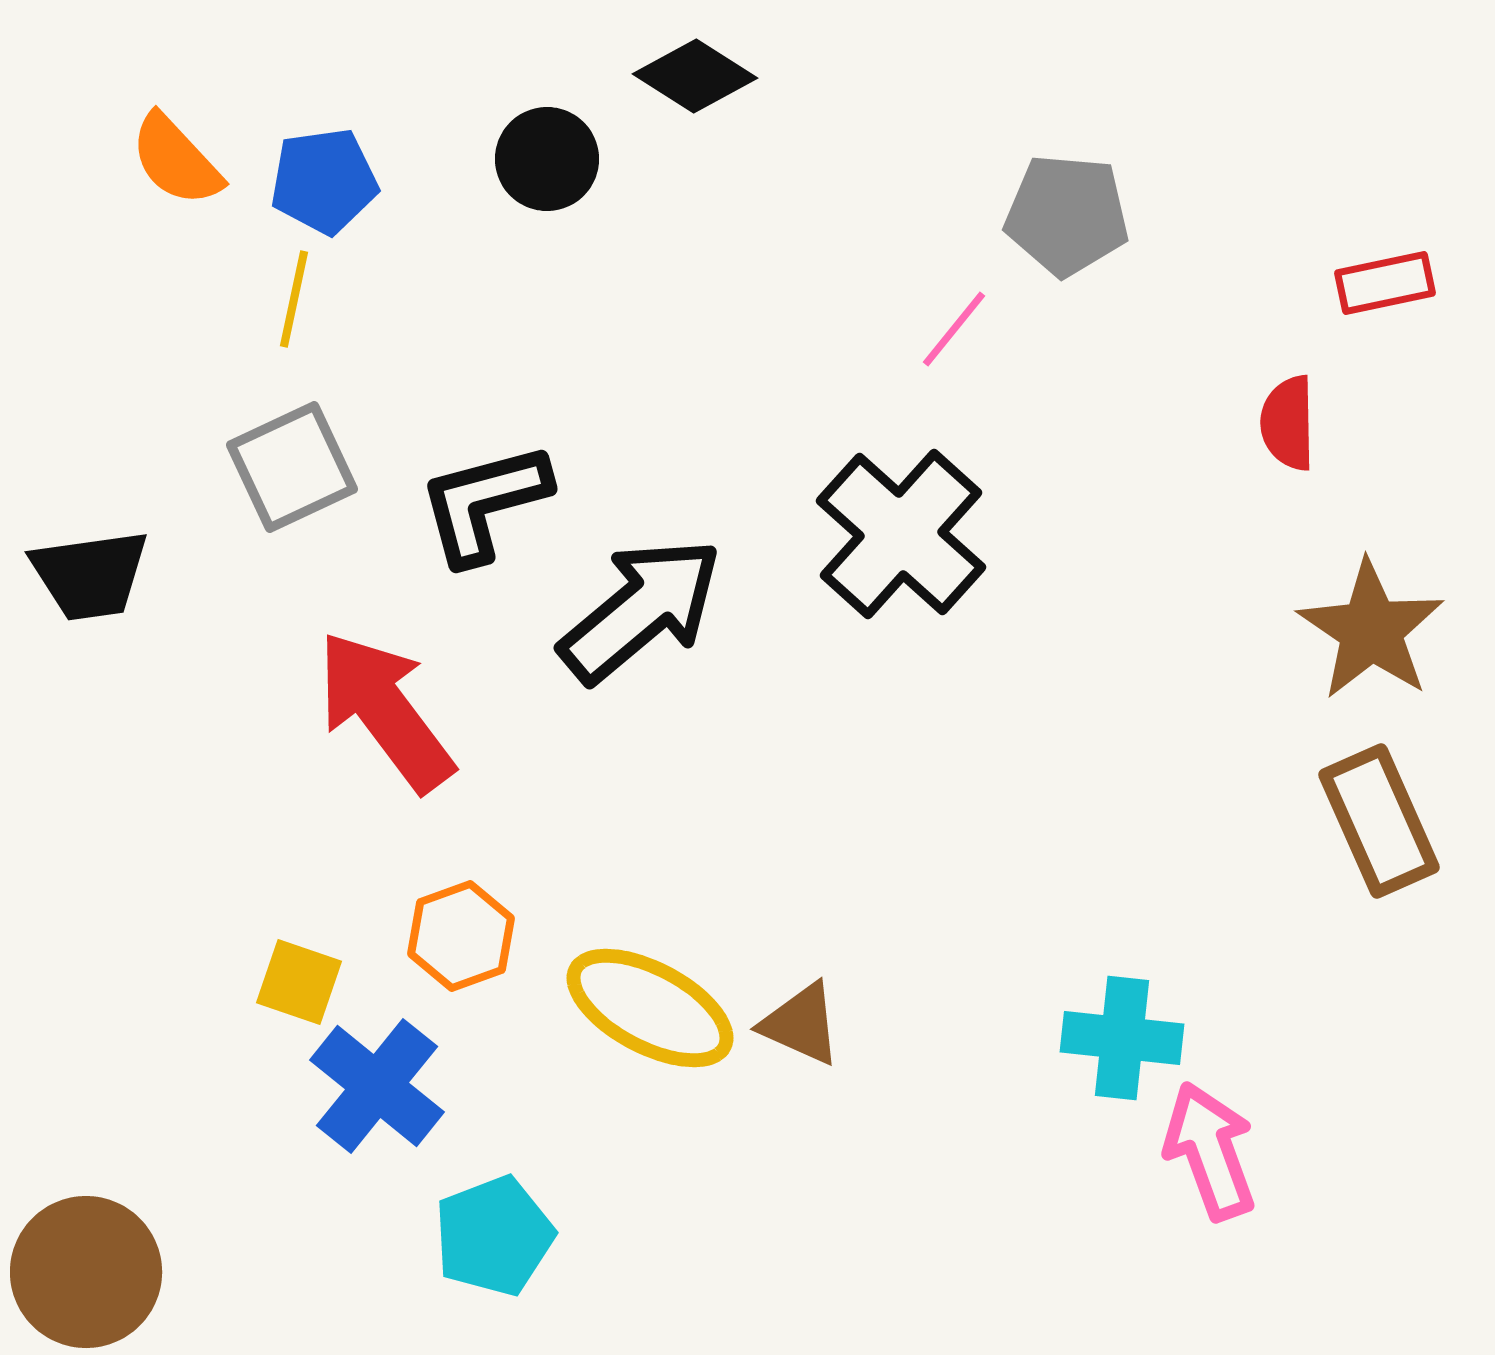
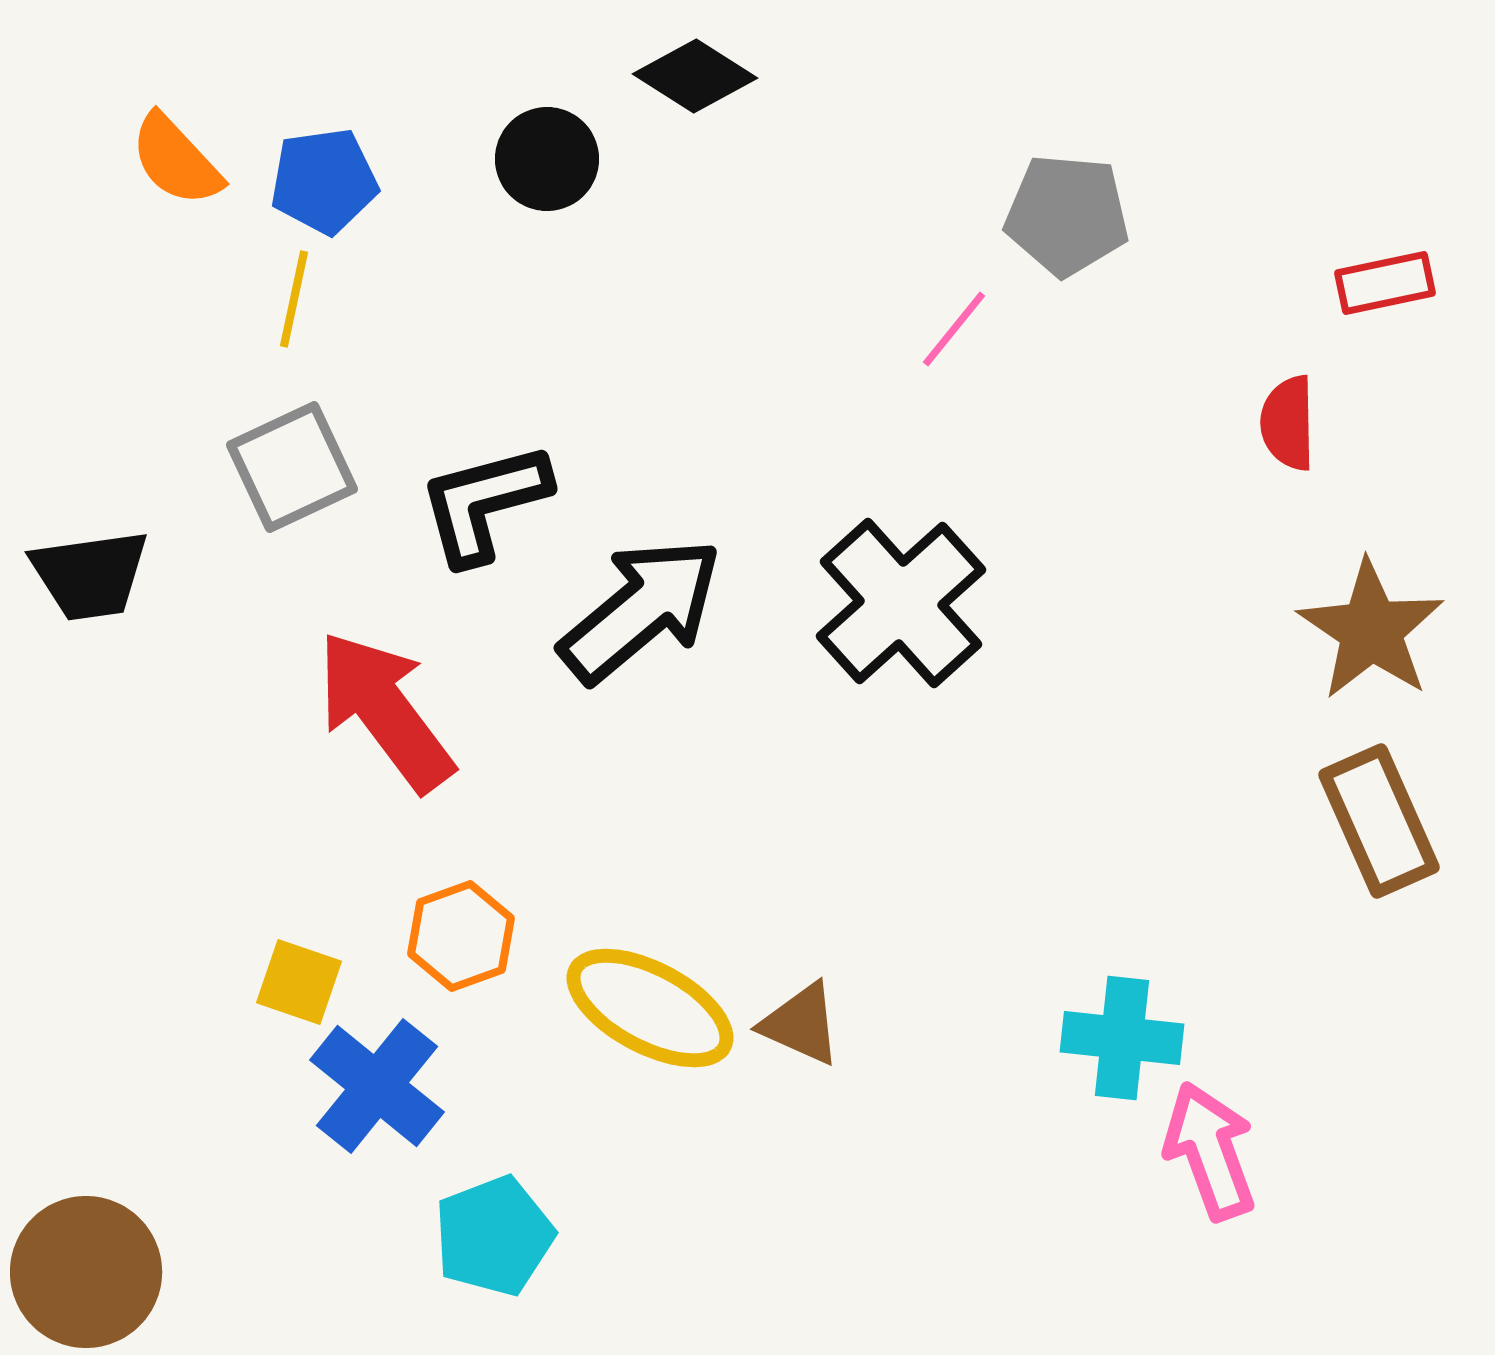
black cross: moved 69 px down; rotated 6 degrees clockwise
